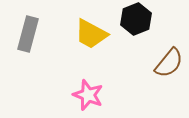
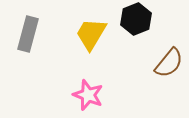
yellow trapezoid: rotated 93 degrees clockwise
